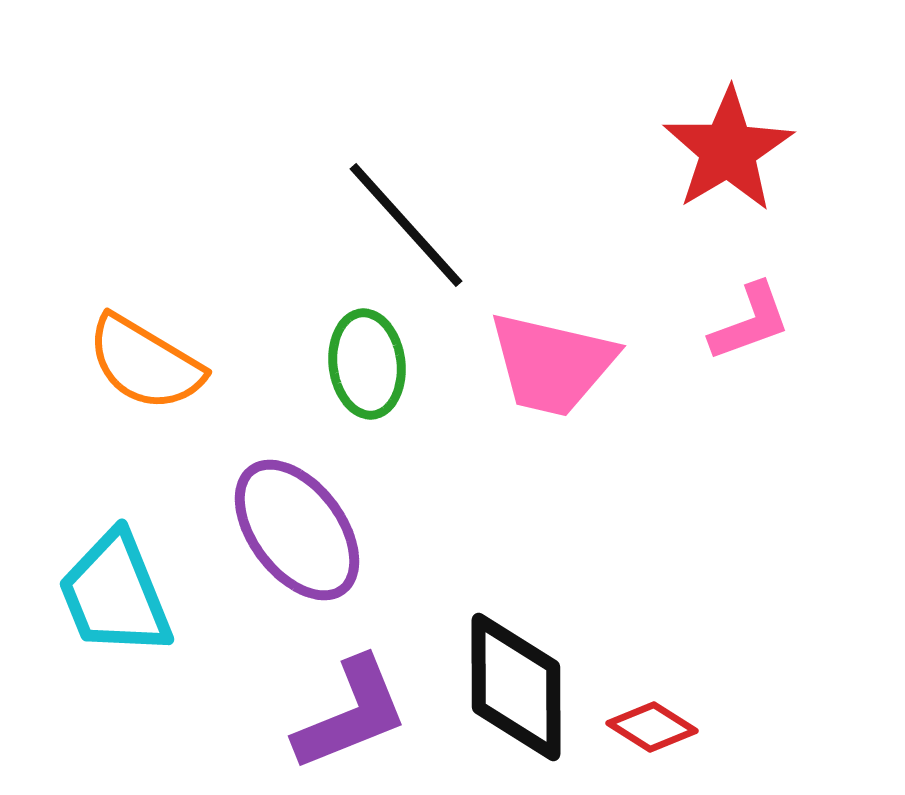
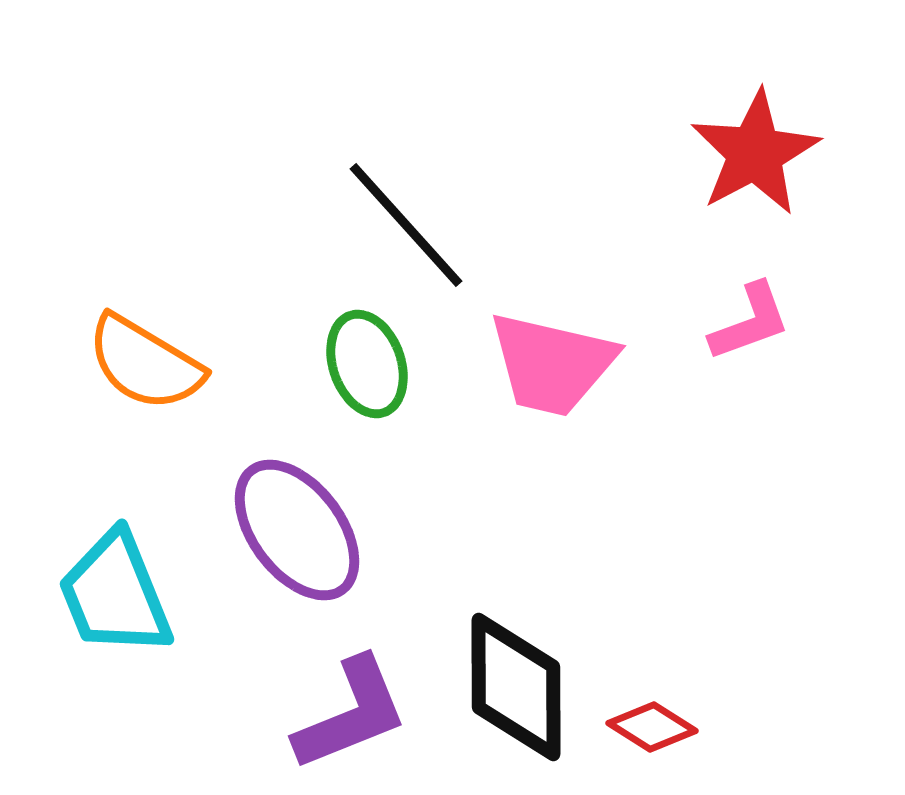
red star: moved 27 px right, 3 px down; rotated 3 degrees clockwise
green ellipse: rotated 12 degrees counterclockwise
